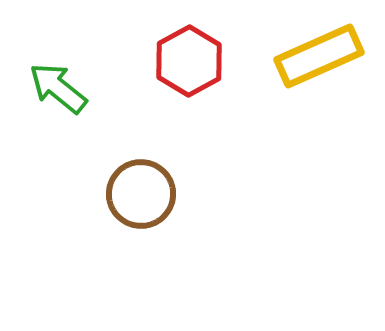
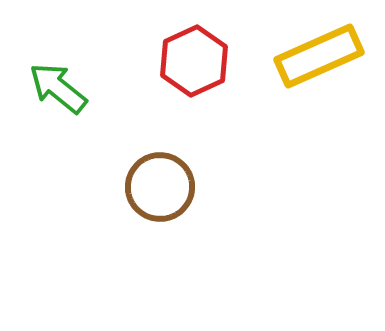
red hexagon: moved 5 px right; rotated 4 degrees clockwise
brown circle: moved 19 px right, 7 px up
